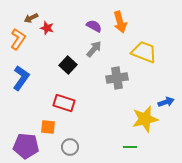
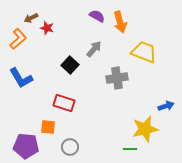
purple semicircle: moved 3 px right, 10 px up
orange L-shape: rotated 15 degrees clockwise
black square: moved 2 px right
blue L-shape: rotated 115 degrees clockwise
blue arrow: moved 4 px down
yellow star: moved 10 px down
green line: moved 2 px down
